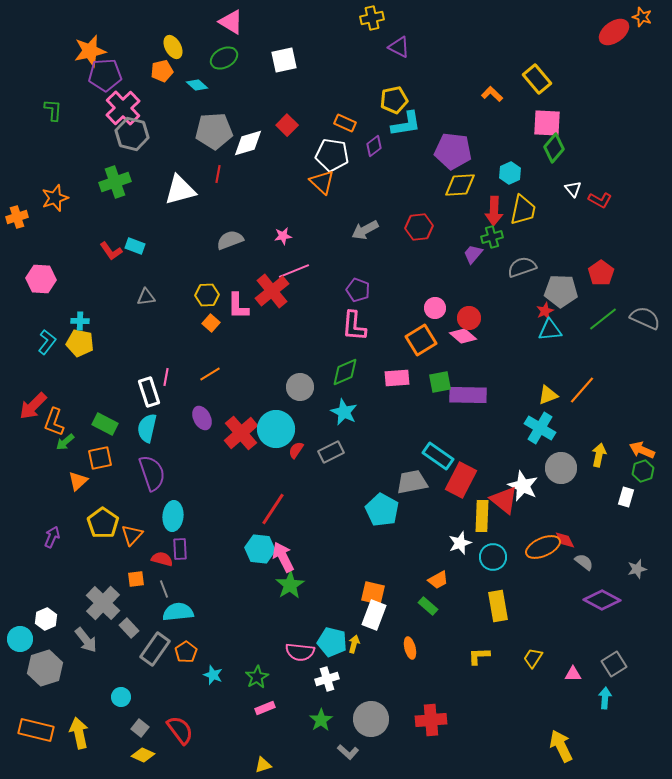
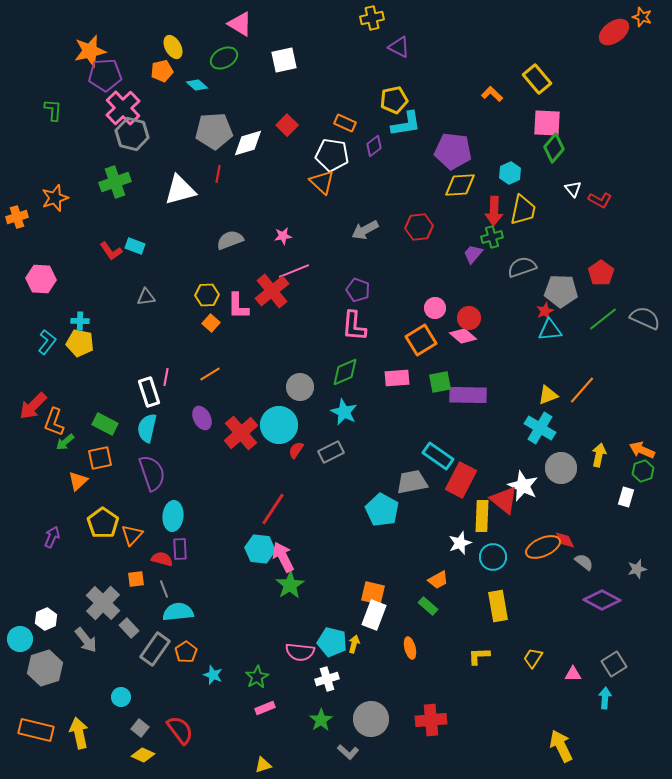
pink triangle at (231, 22): moved 9 px right, 2 px down
cyan circle at (276, 429): moved 3 px right, 4 px up
